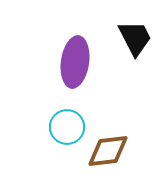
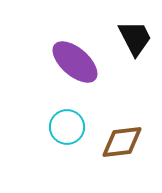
purple ellipse: rotated 57 degrees counterclockwise
brown diamond: moved 14 px right, 9 px up
